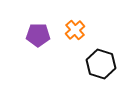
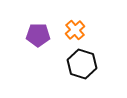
black hexagon: moved 19 px left
